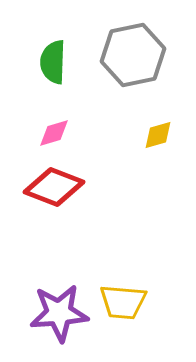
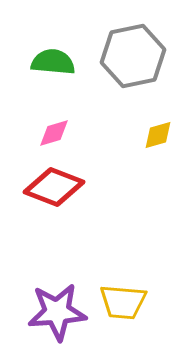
gray hexagon: moved 1 px down
green semicircle: rotated 93 degrees clockwise
purple star: moved 2 px left, 1 px up
